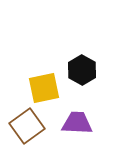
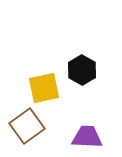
purple trapezoid: moved 10 px right, 14 px down
